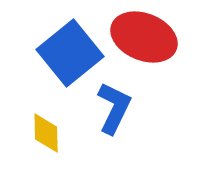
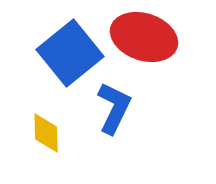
red ellipse: rotated 4 degrees counterclockwise
